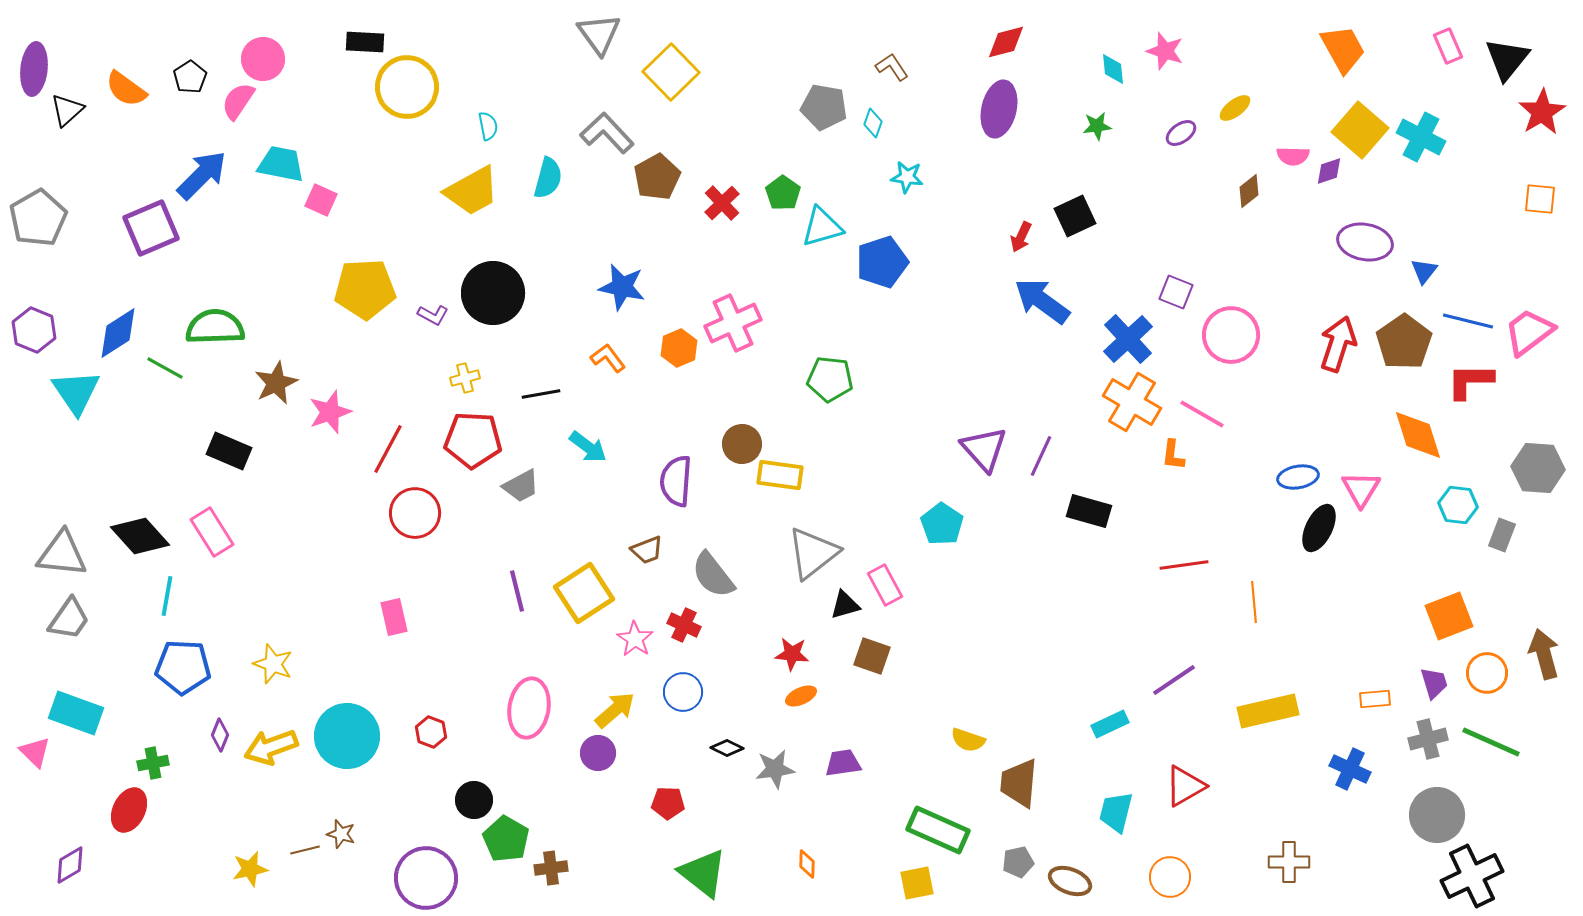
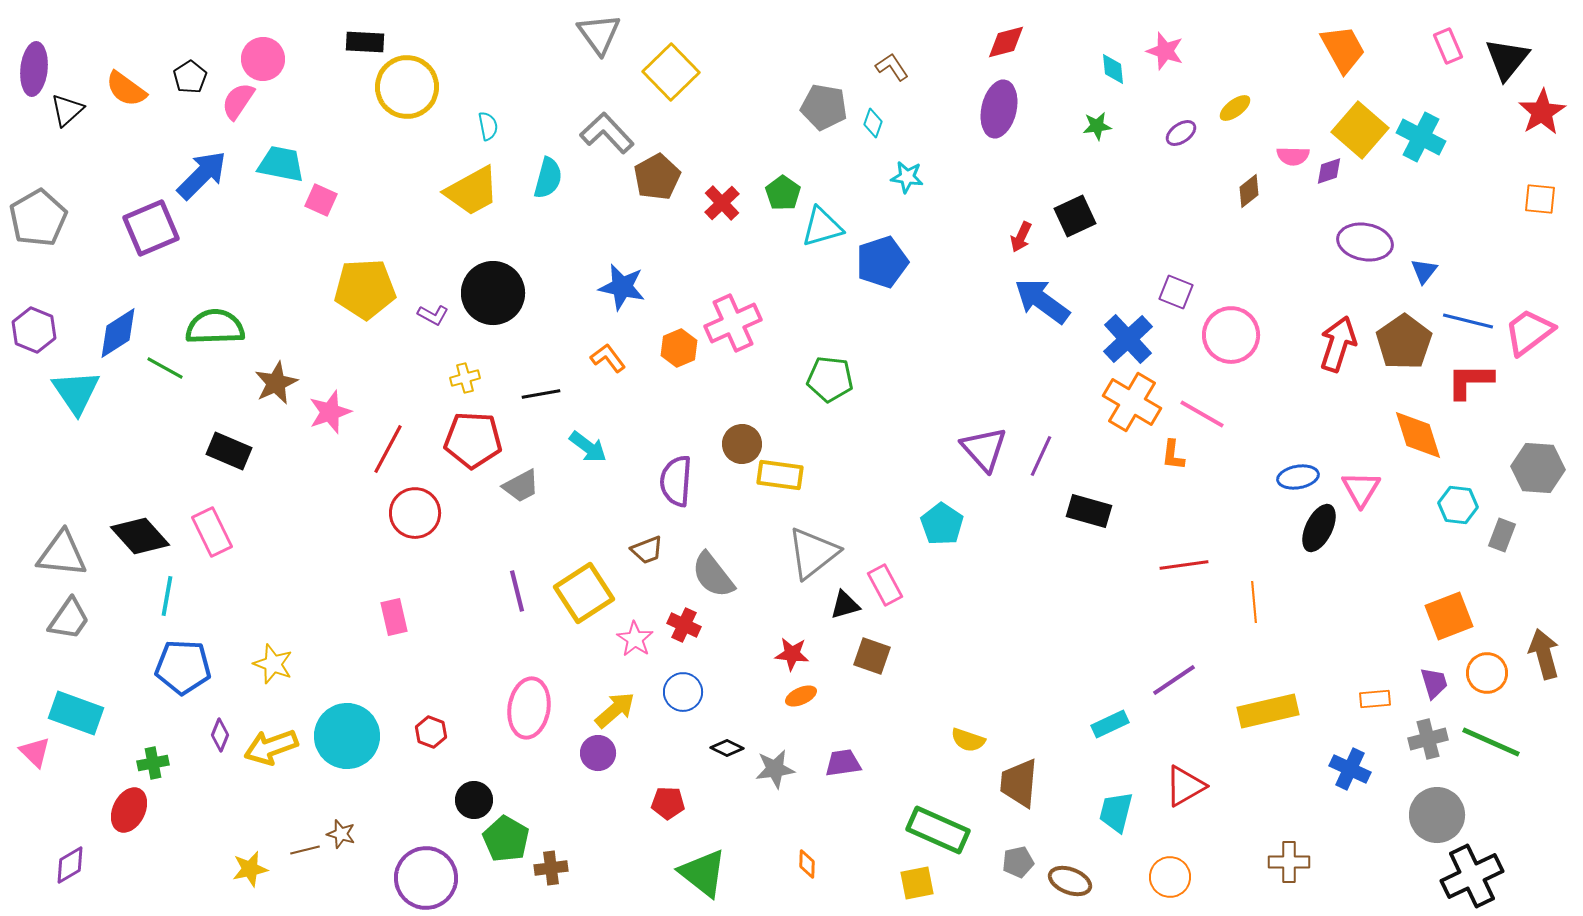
pink rectangle at (212, 532): rotated 6 degrees clockwise
